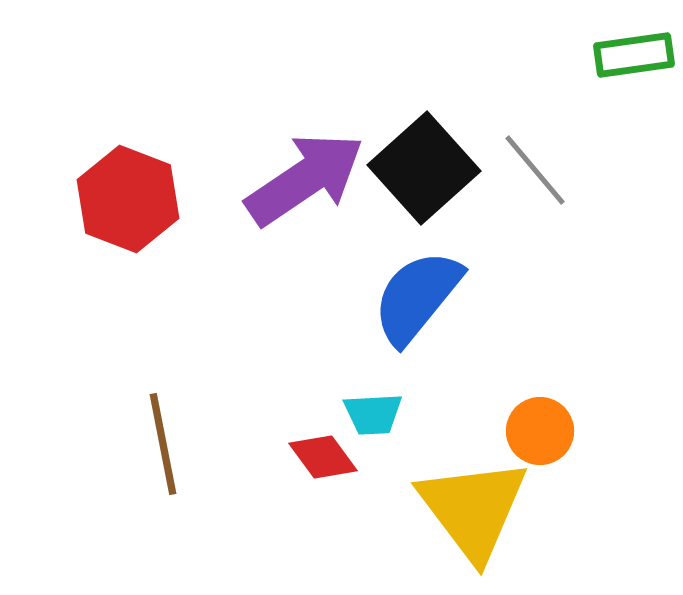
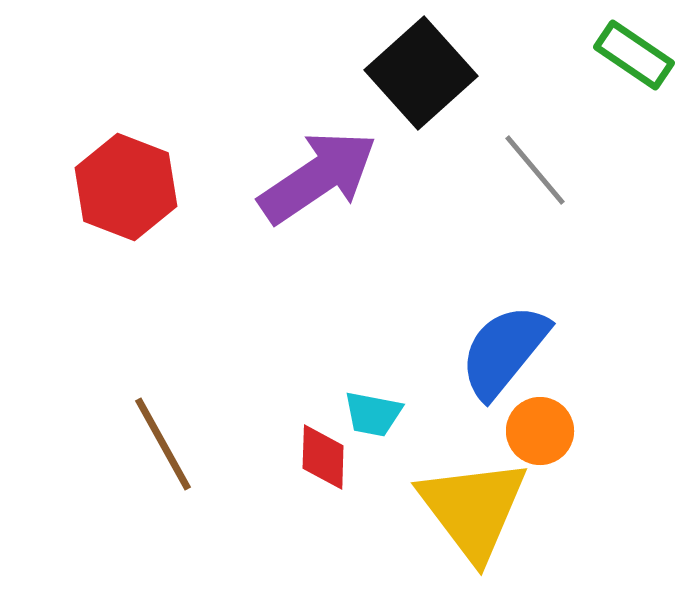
green rectangle: rotated 42 degrees clockwise
black square: moved 3 px left, 95 px up
purple arrow: moved 13 px right, 2 px up
red hexagon: moved 2 px left, 12 px up
blue semicircle: moved 87 px right, 54 px down
cyan trapezoid: rotated 14 degrees clockwise
brown line: rotated 18 degrees counterclockwise
red diamond: rotated 38 degrees clockwise
